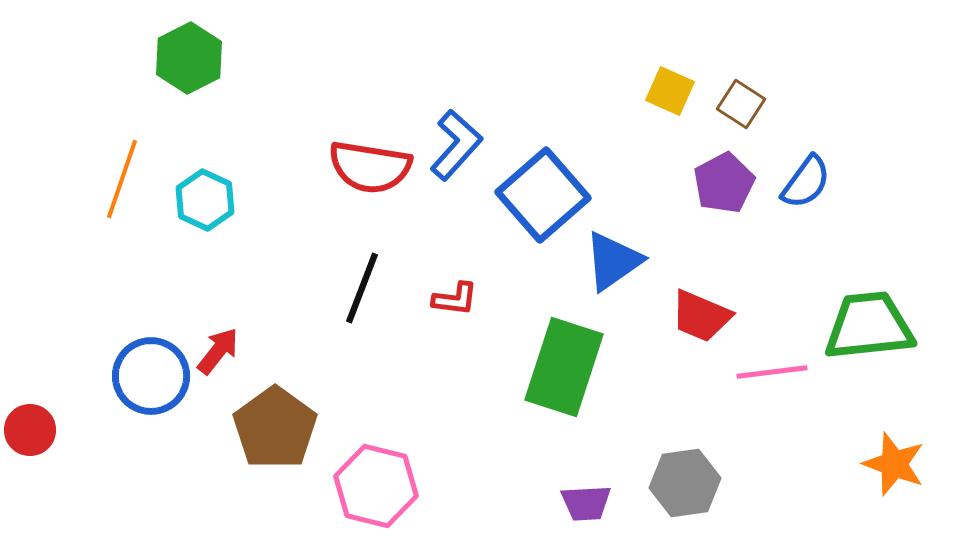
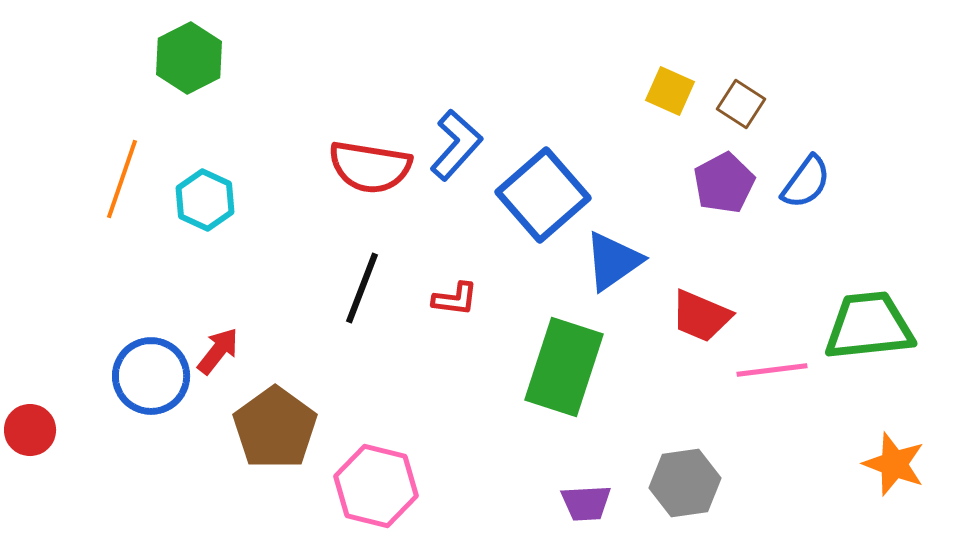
pink line: moved 2 px up
